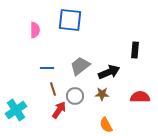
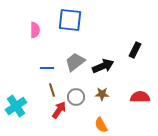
black rectangle: rotated 21 degrees clockwise
gray trapezoid: moved 5 px left, 4 px up
black arrow: moved 6 px left, 6 px up
brown line: moved 1 px left, 1 px down
gray circle: moved 1 px right, 1 px down
cyan cross: moved 4 px up
orange semicircle: moved 5 px left
